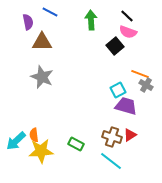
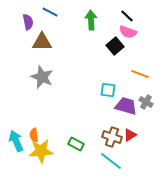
gray cross: moved 17 px down
cyan square: moved 10 px left; rotated 35 degrees clockwise
cyan arrow: rotated 110 degrees clockwise
